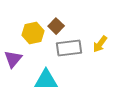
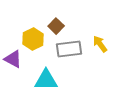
yellow hexagon: moved 6 px down; rotated 15 degrees counterclockwise
yellow arrow: rotated 108 degrees clockwise
gray rectangle: moved 1 px down
purple triangle: rotated 42 degrees counterclockwise
